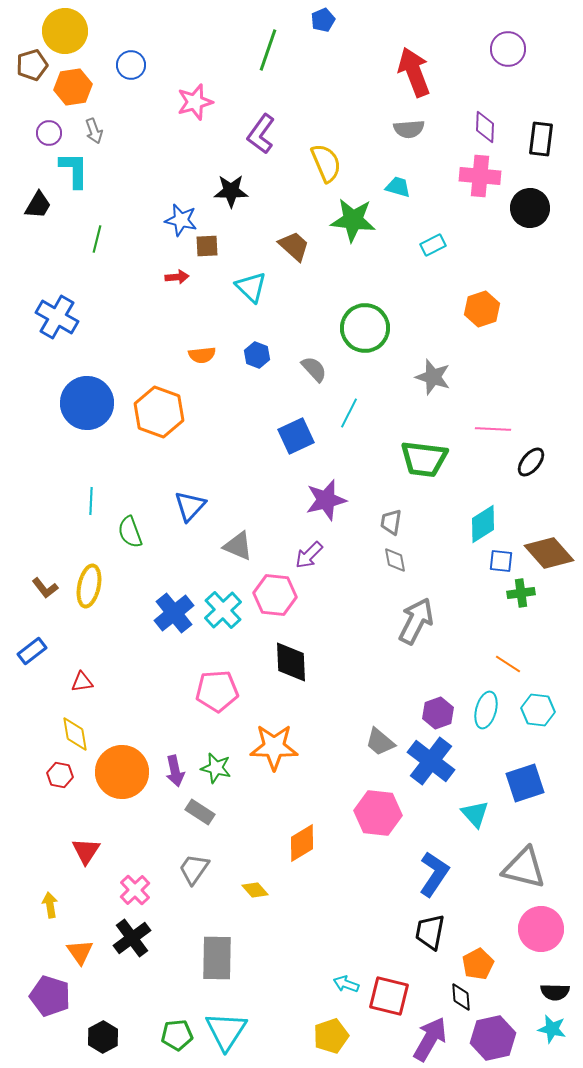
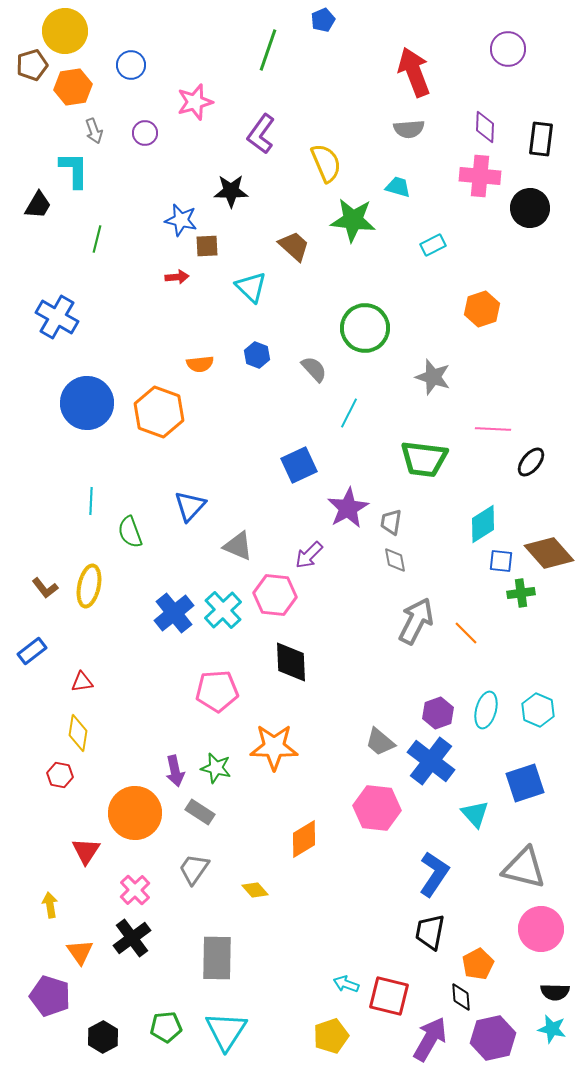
purple circle at (49, 133): moved 96 px right
orange semicircle at (202, 355): moved 2 px left, 9 px down
blue square at (296, 436): moved 3 px right, 29 px down
purple star at (326, 500): moved 22 px right, 8 px down; rotated 15 degrees counterclockwise
orange line at (508, 664): moved 42 px left, 31 px up; rotated 12 degrees clockwise
cyan hexagon at (538, 710): rotated 16 degrees clockwise
yellow diamond at (75, 734): moved 3 px right, 1 px up; rotated 18 degrees clockwise
orange circle at (122, 772): moved 13 px right, 41 px down
pink hexagon at (378, 813): moved 1 px left, 5 px up
orange diamond at (302, 843): moved 2 px right, 4 px up
green pentagon at (177, 1035): moved 11 px left, 8 px up
